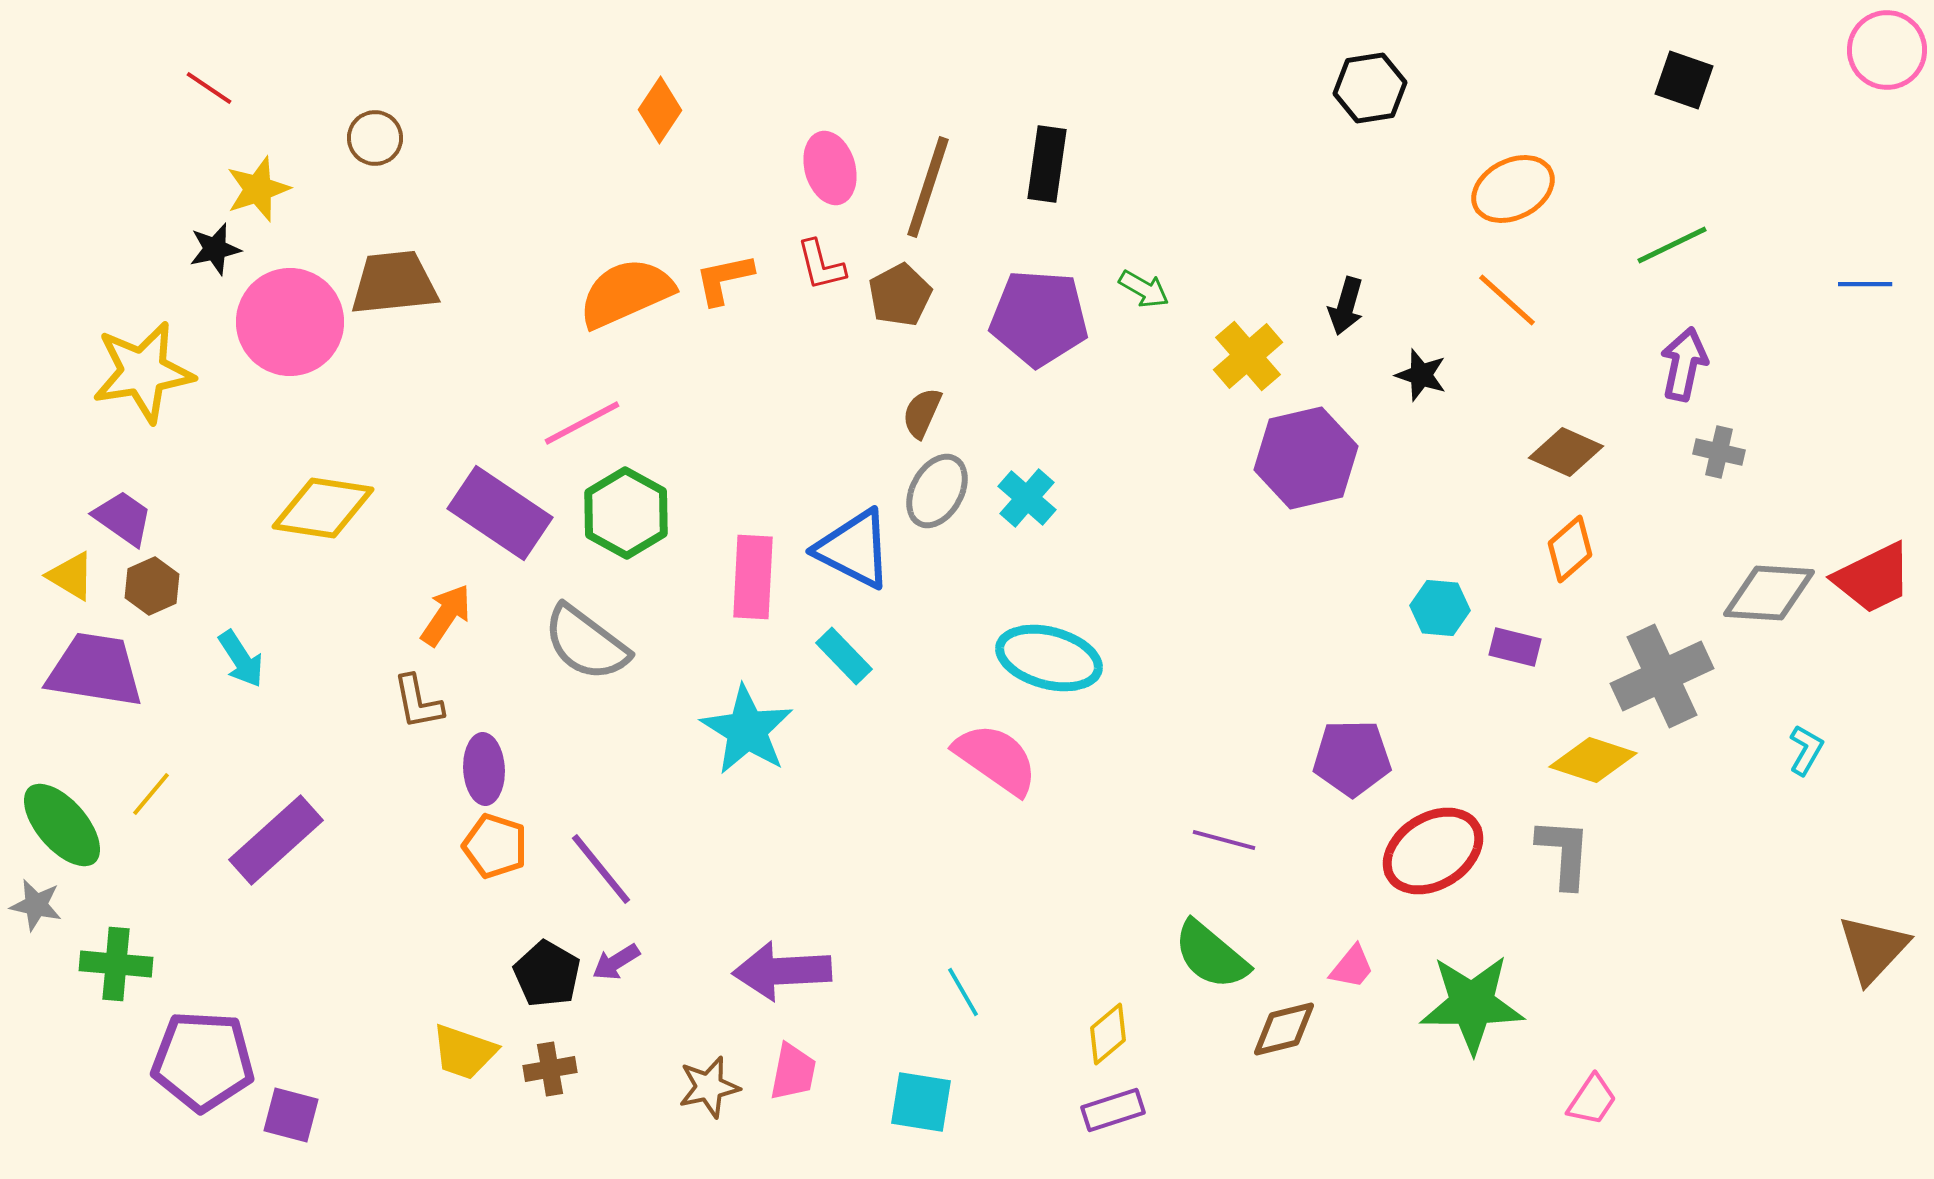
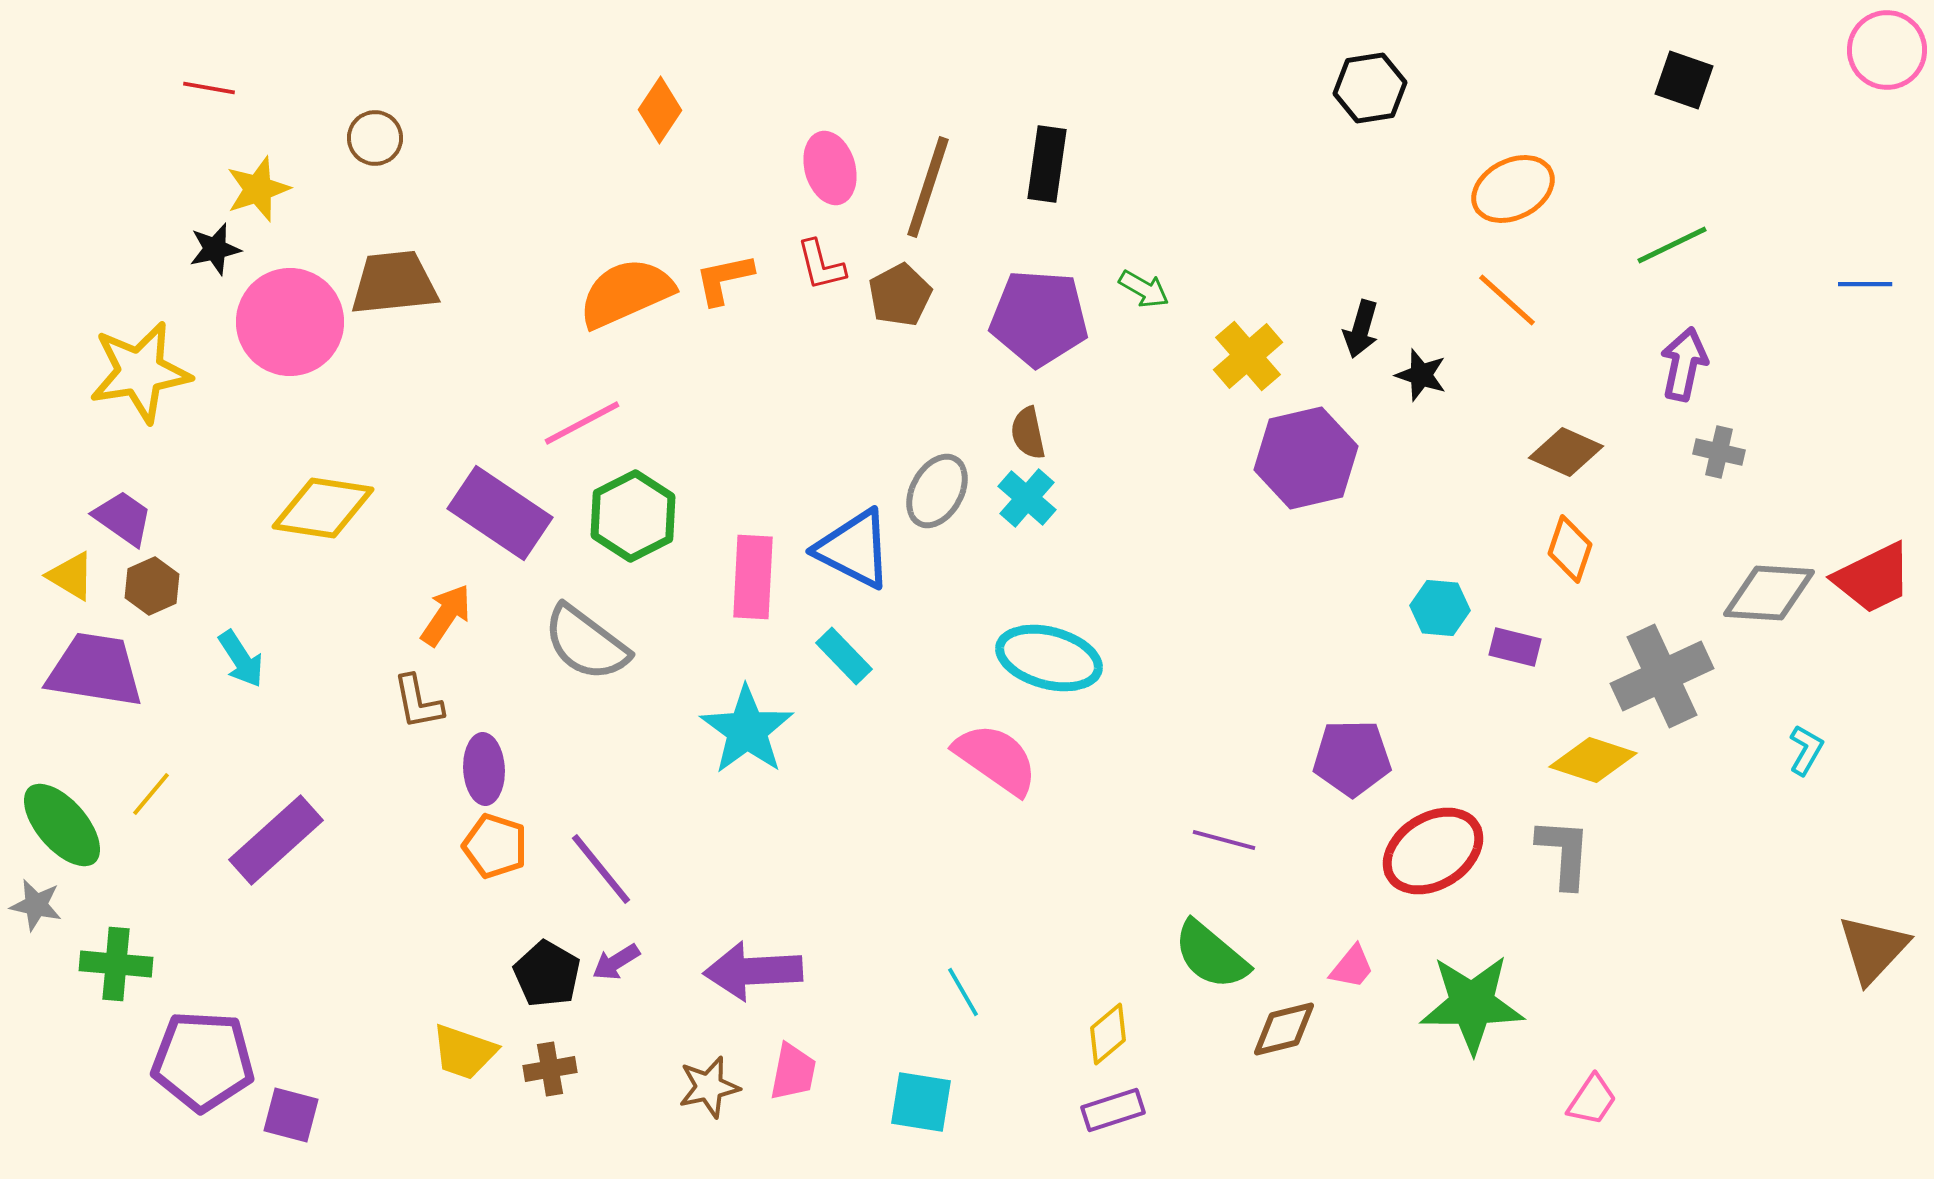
red line at (209, 88): rotated 24 degrees counterclockwise
black arrow at (1346, 306): moved 15 px right, 23 px down
yellow star at (143, 372): moved 3 px left
brown semicircle at (922, 413): moved 106 px right, 20 px down; rotated 36 degrees counterclockwise
green hexagon at (626, 513): moved 7 px right, 3 px down; rotated 4 degrees clockwise
orange diamond at (1570, 549): rotated 30 degrees counterclockwise
cyan star at (747, 730): rotated 4 degrees clockwise
purple arrow at (782, 971): moved 29 px left
